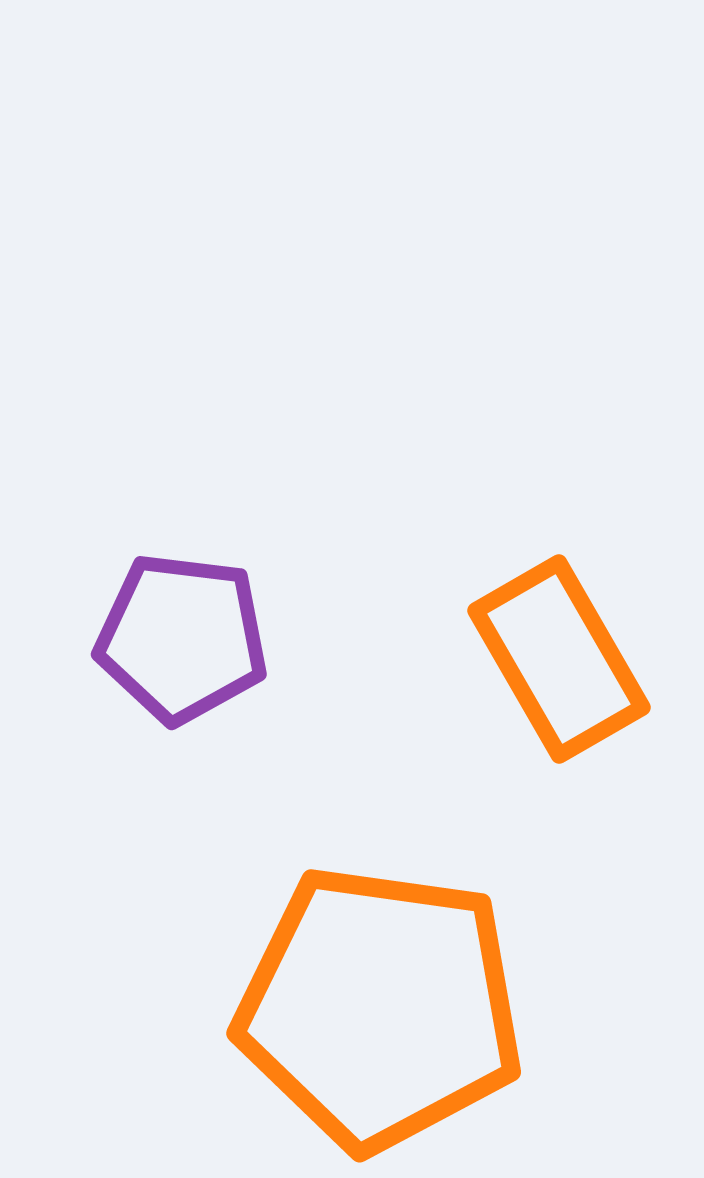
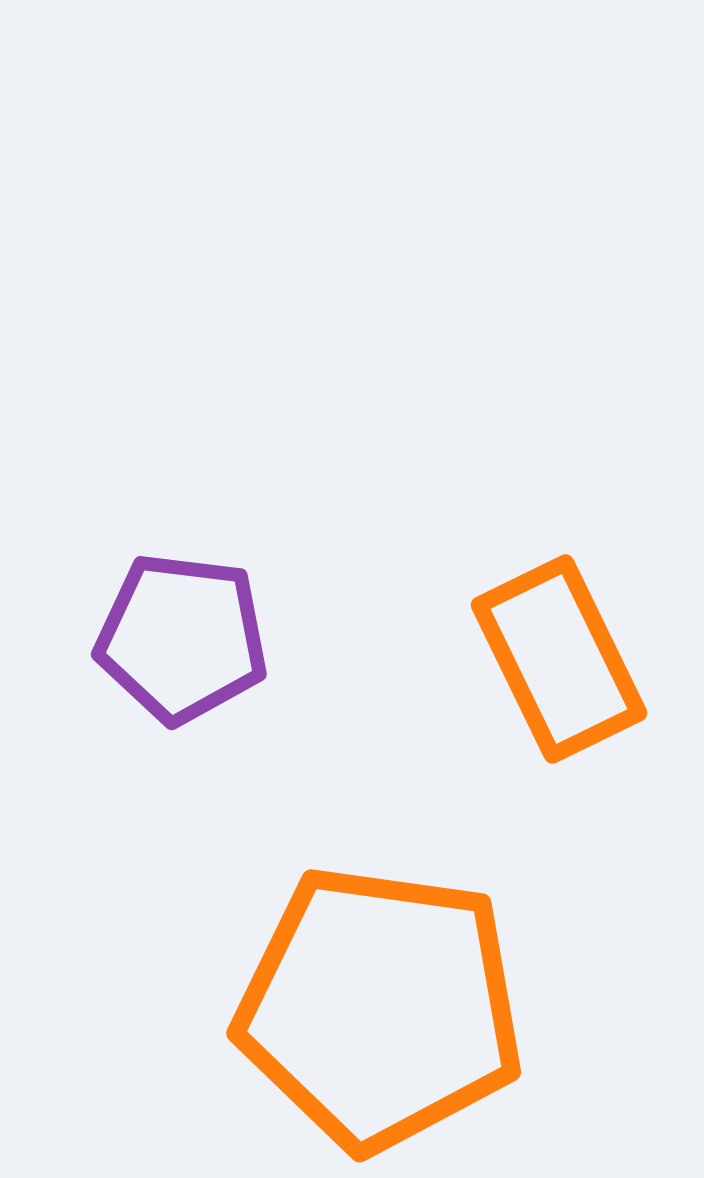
orange rectangle: rotated 4 degrees clockwise
